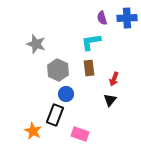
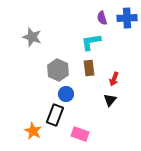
gray star: moved 4 px left, 7 px up
